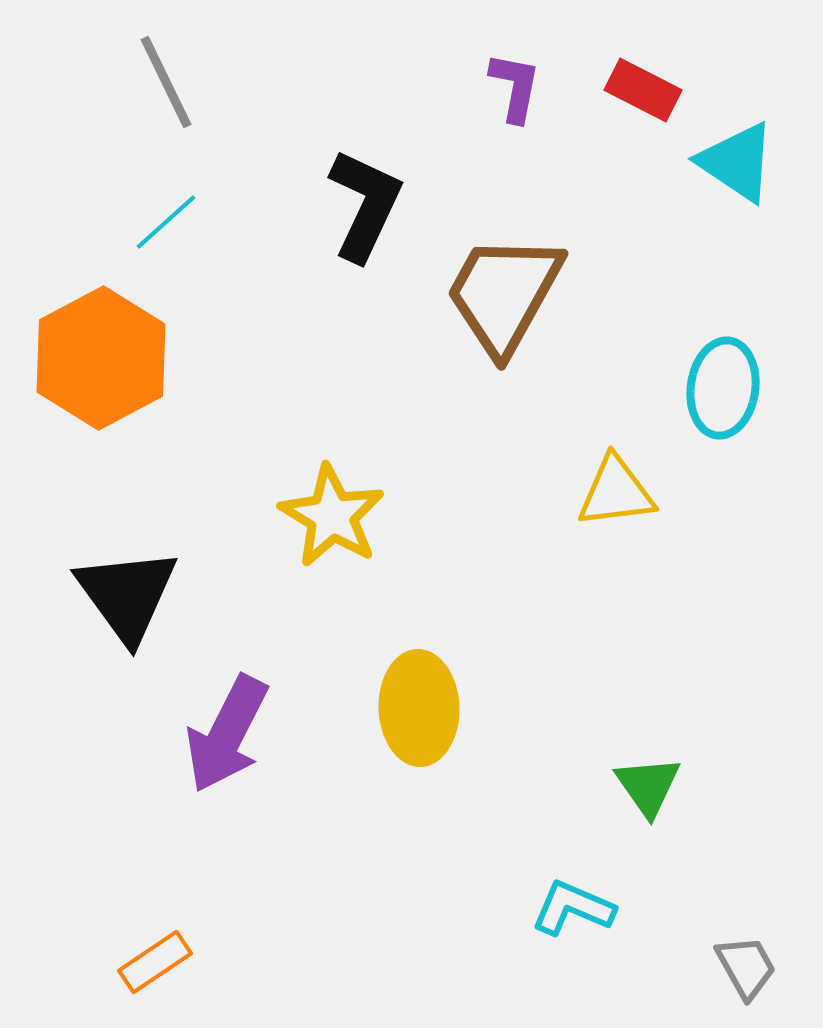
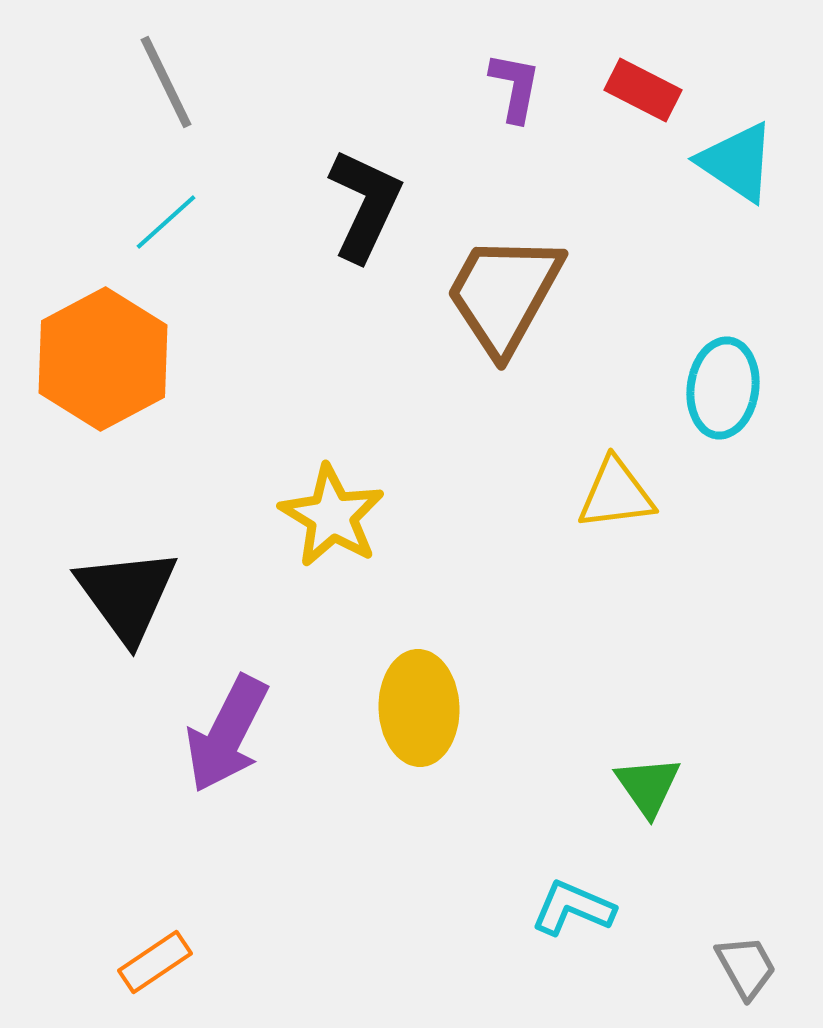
orange hexagon: moved 2 px right, 1 px down
yellow triangle: moved 2 px down
